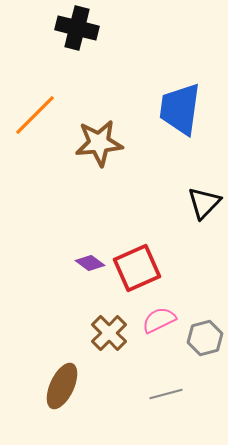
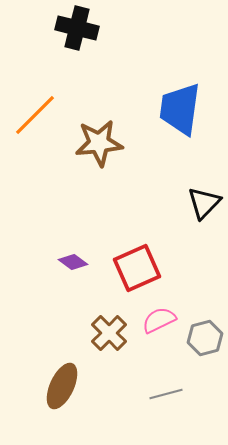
purple diamond: moved 17 px left, 1 px up
